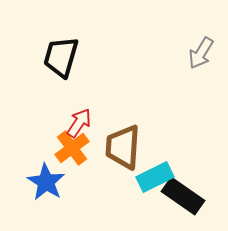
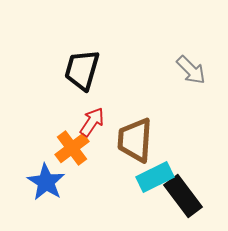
gray arrow: moved 10 px left, 17 px down; rotated 76 degrees counterclockwise
black trapezoid: moved 21 px right, 13 px down
red arrow: moved 13 px right, 1 px up
brown trapezoid: moved 12 px right, 7 px up
black rectangle: rotated 18 degrees clockwise
